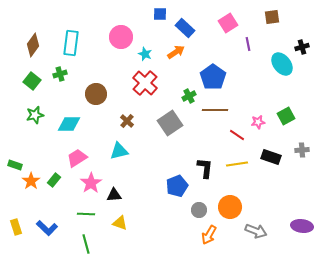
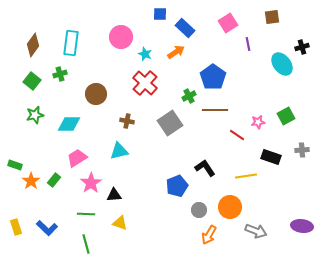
brown cross at (127, 121): rotated 32 degrees counterclockwise
yellow line at (237, 164): moved 9 px right, 12 px down
black L-shape at (205, 168): rotated 40 degrees counterclockwise
